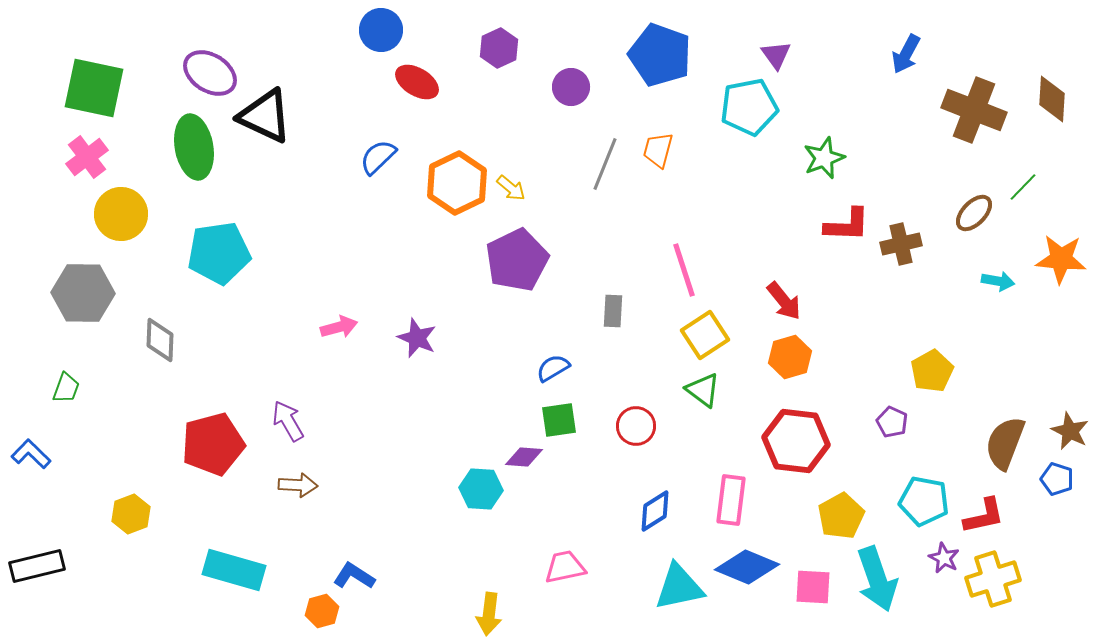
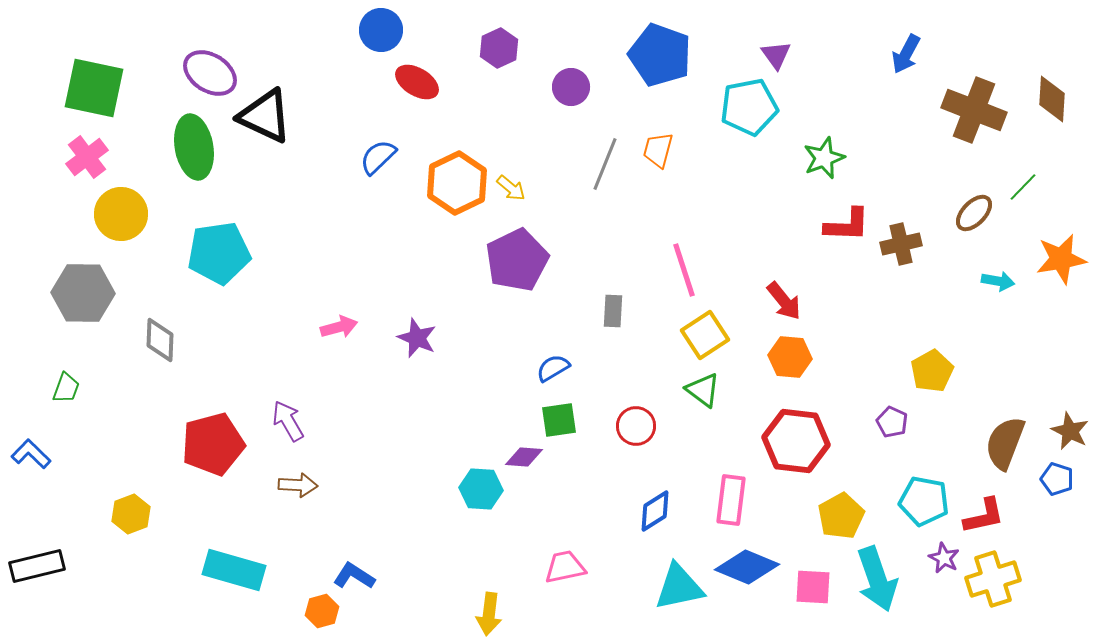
orange star at (1061, 259): rotated 15 degrees counterclockwise
orange hexagon at (790, 357): rotated 21 degrees clockwise
